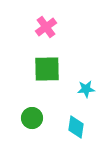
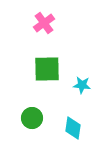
pink cross: moved 2 px left, 4 px up
cyan star: moved 4 px left, 4 px up; rotated 12 degrees clockwise
cyan diamond: moved 3 px left, 1 px down
